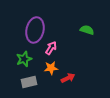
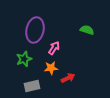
pink arrow: moved 3 px right
gray rectangle: moved 3 px right, 4 px down
